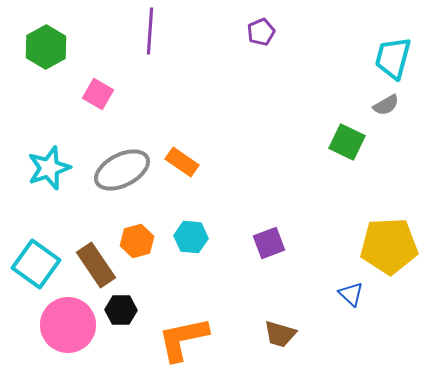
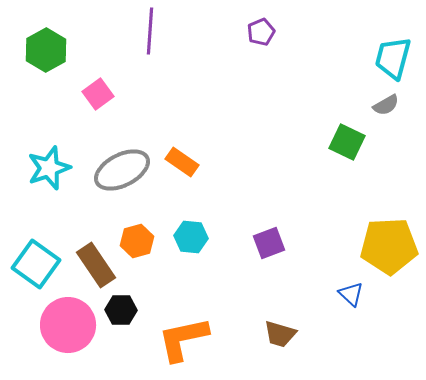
green hexagon: moved 3 px down
pink square: rotated 24 degrees clockwise
